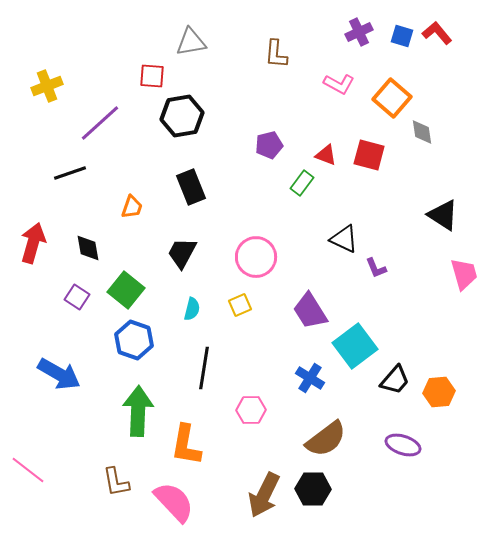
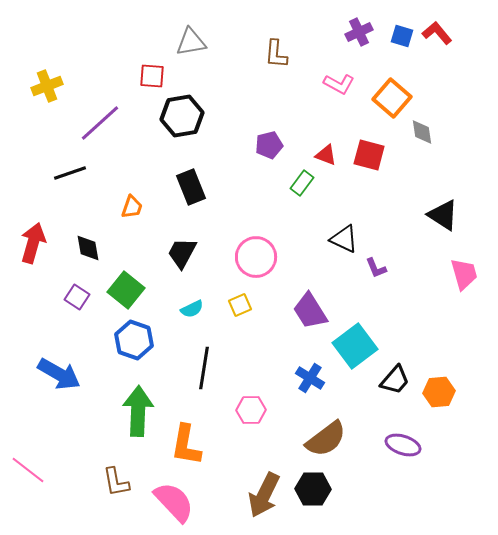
cyan semicircle at (192, 309): rotated 50 degrees clockwise
